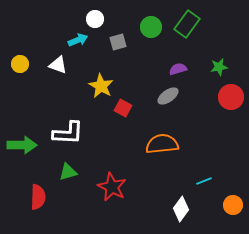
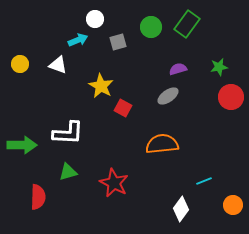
red star: moved 2 px right, 4 px up
